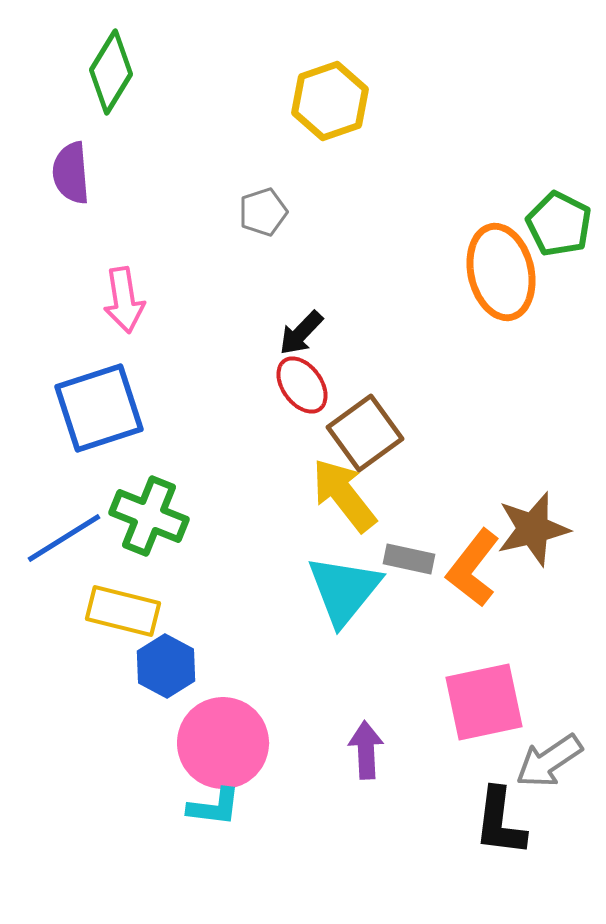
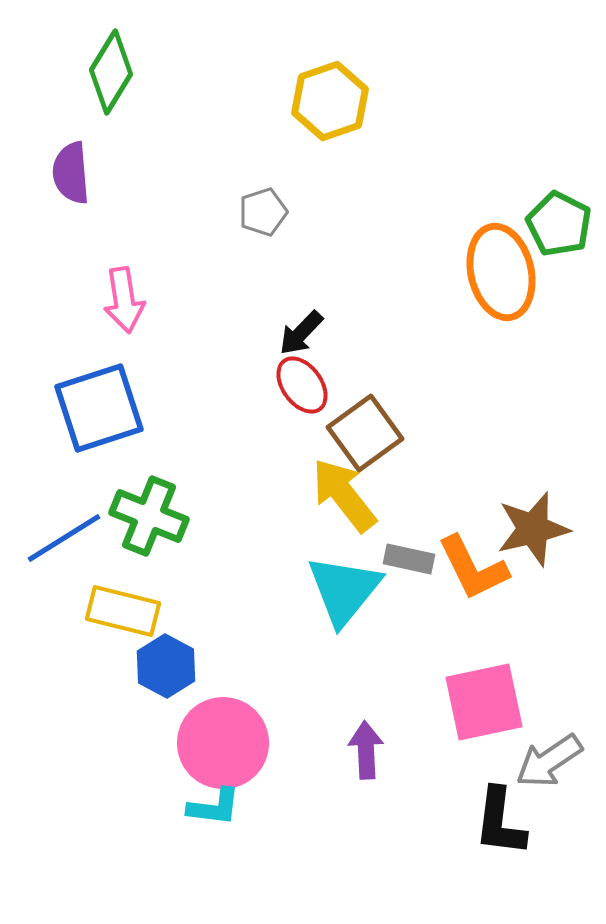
orange L-shape: rotated 64 degrees counterclockwise
